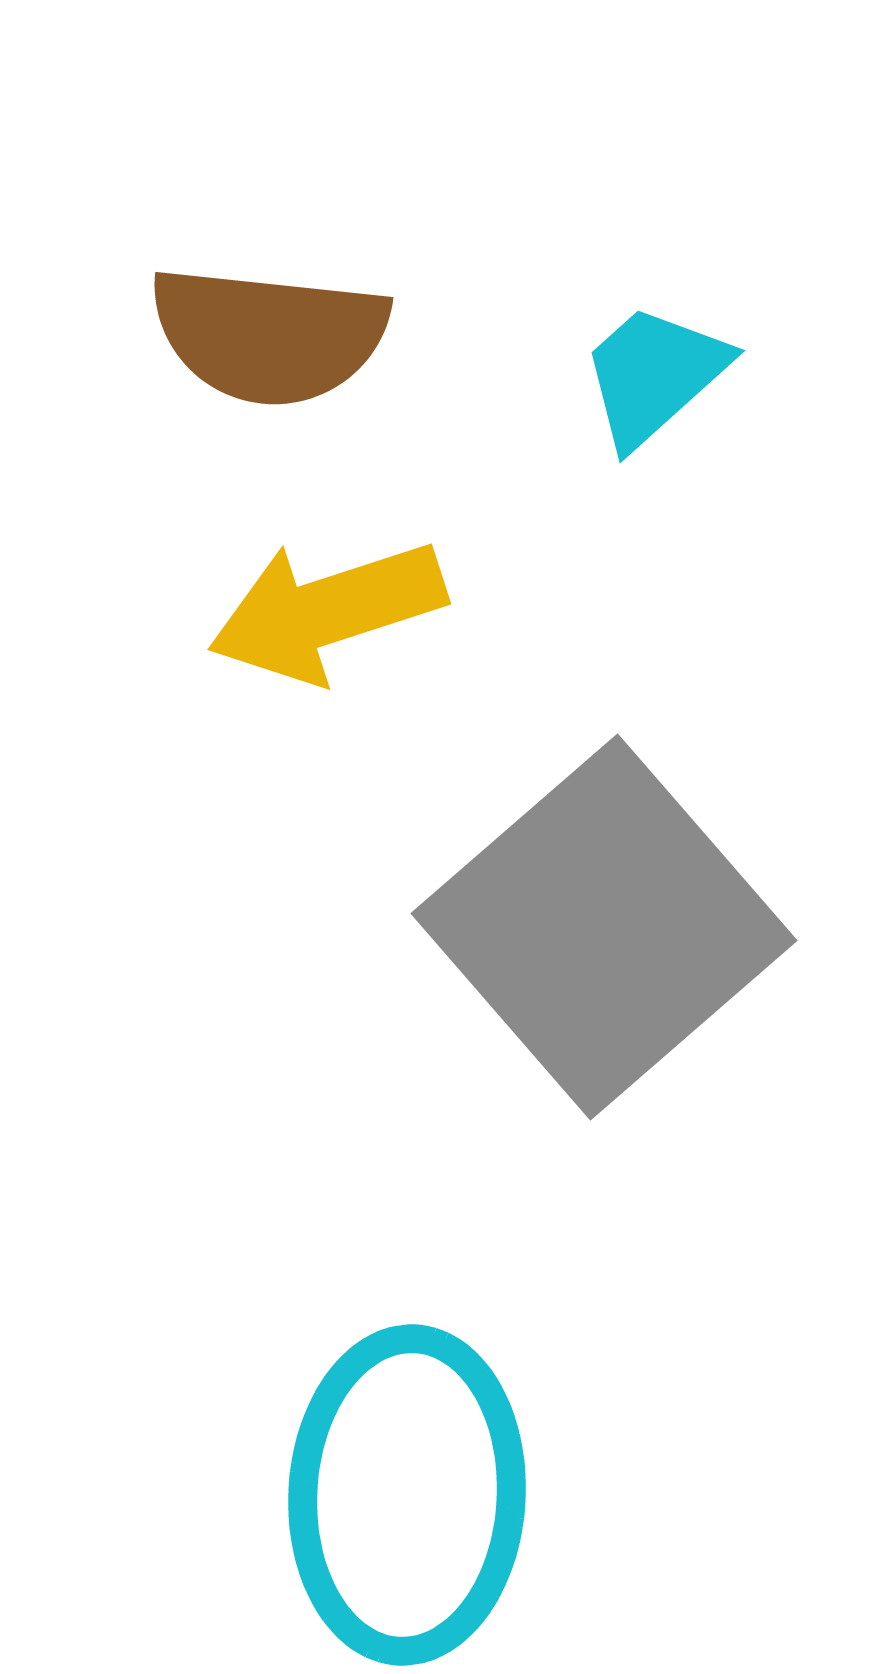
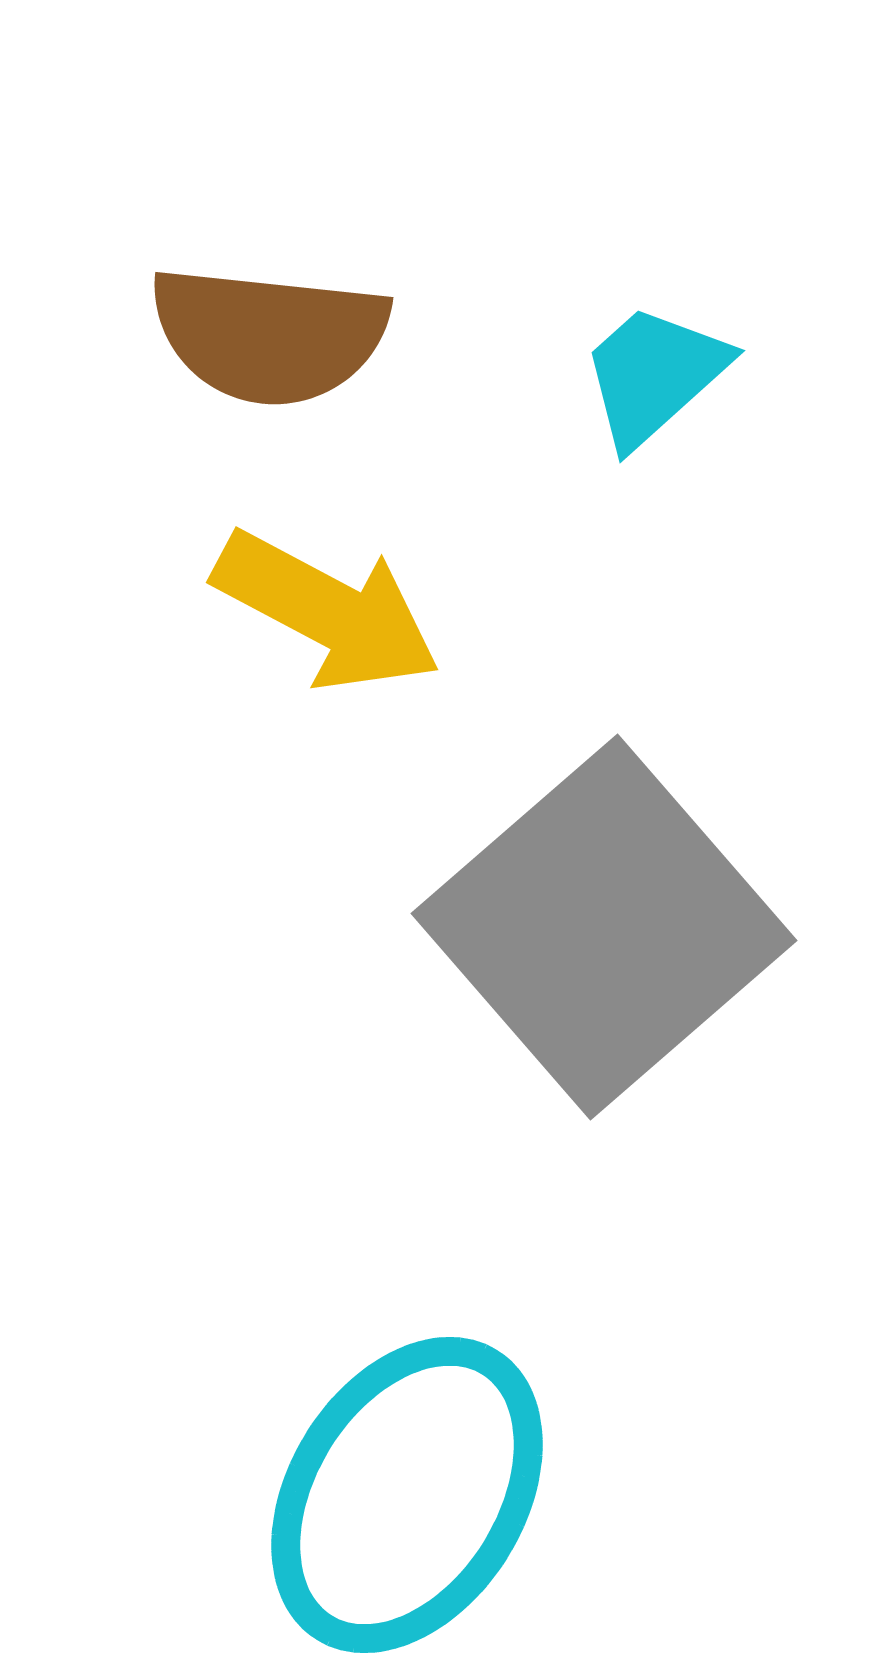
yellow arrow: rotated 134 degrees counterclockwise
cyan ellipse: rotated 29 degrees clockwise
